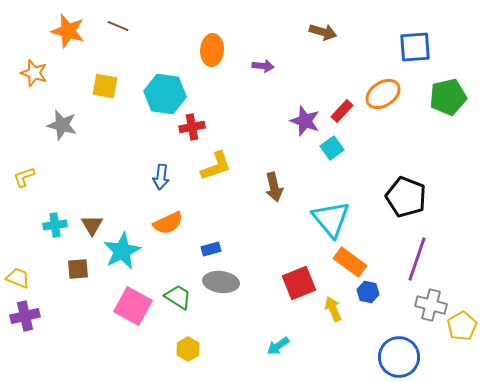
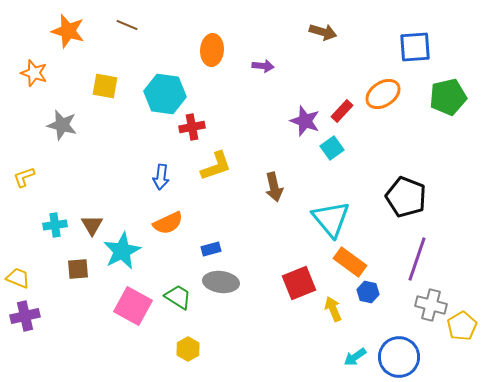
brown line at (118, 26): moved 9 px right, 1 px up
cyan arrow at (278, 346): moved 77 px right, 11 px down
